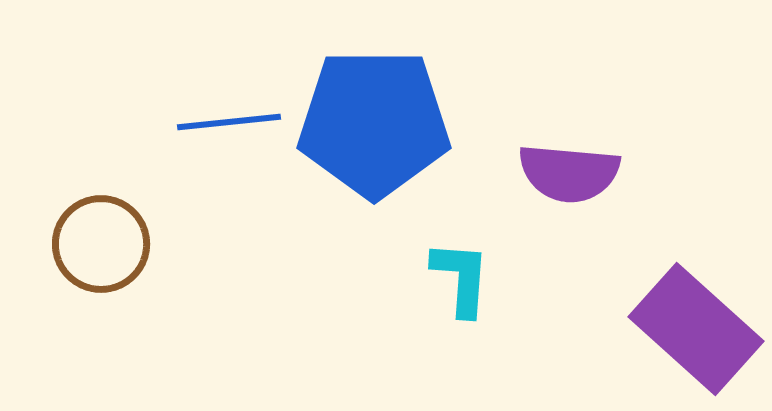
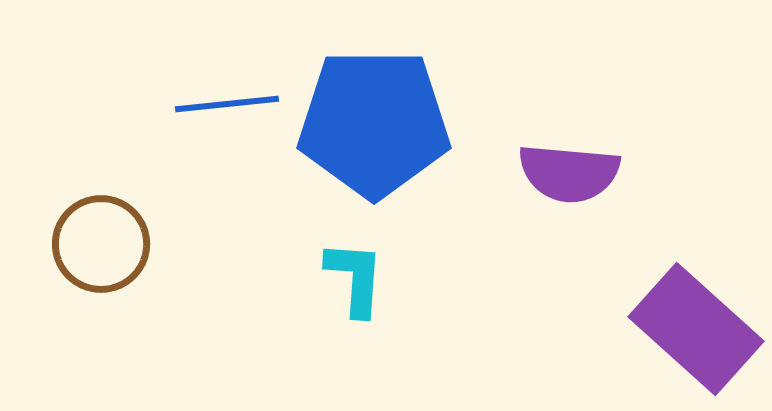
blue line: moved 2 px left, 18 px up
cyan L-shape: moved 106 px left
